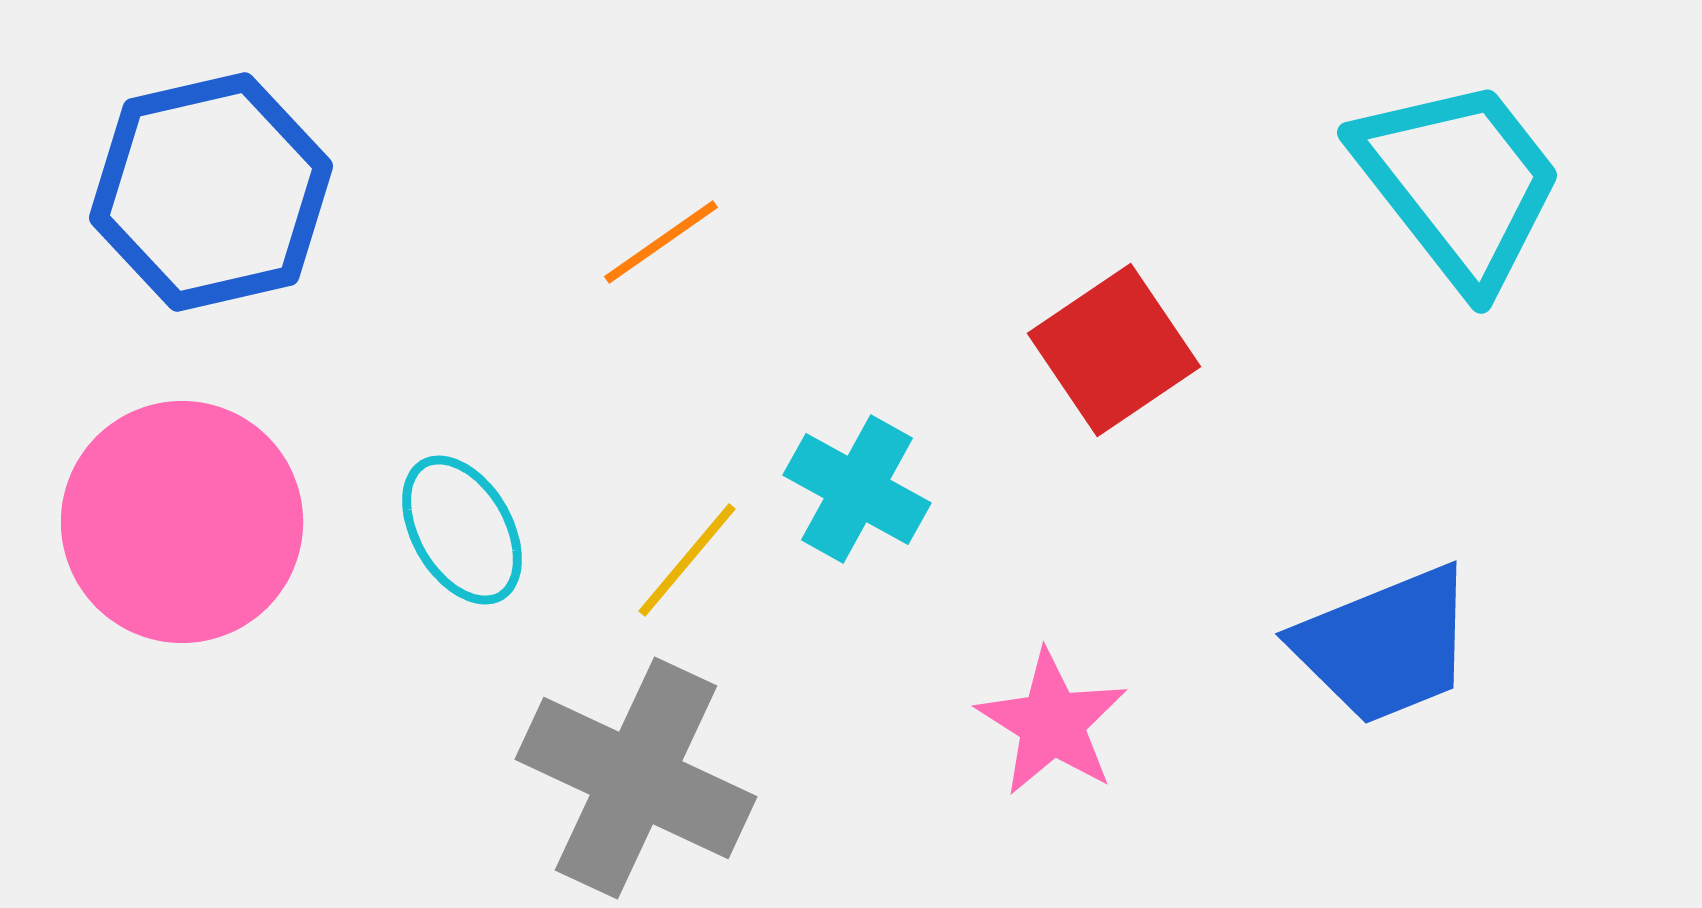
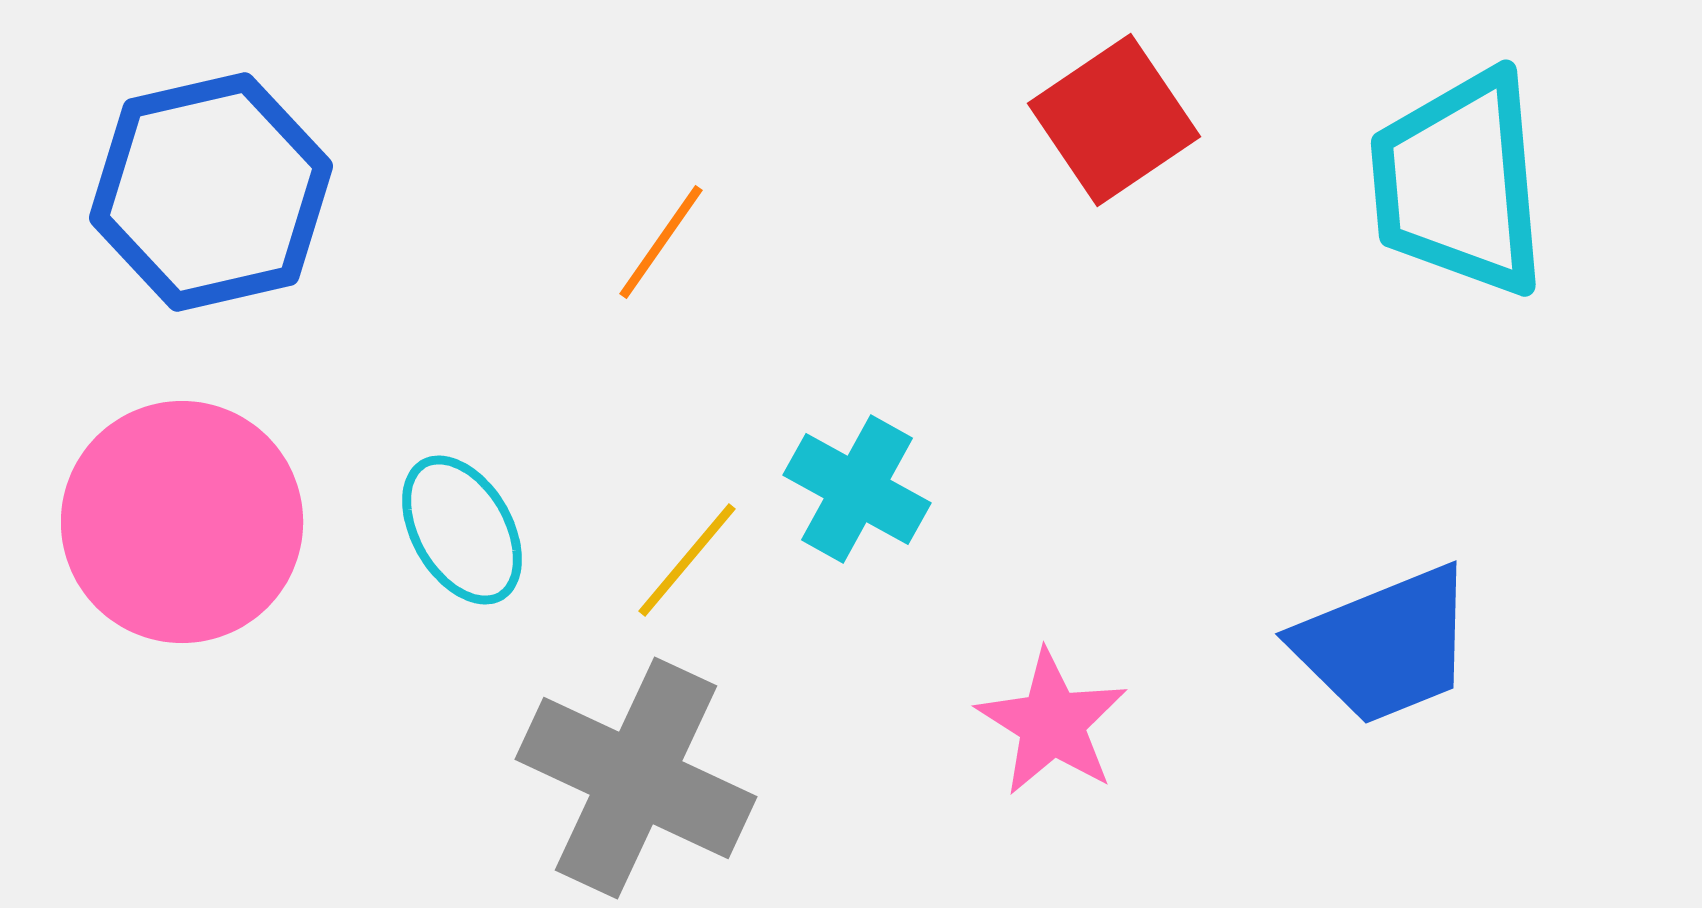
cyan trapezoid: rotated 147 degrees counterclockwise
orange line: rotated 20 degrees counterclockwise
red square: moved 230 px up
